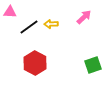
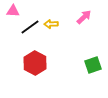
pink triangle: moved 3 px right, 1 px up
black line: moved 1 px right
